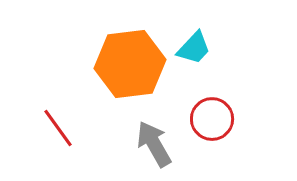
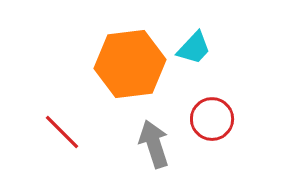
red line: moved 4 px right, 4 px down; rotated 9 degrees counterclockwise
gray arrow: rotated 12 degrees clockwise
